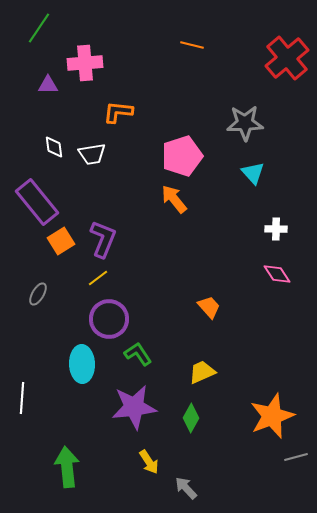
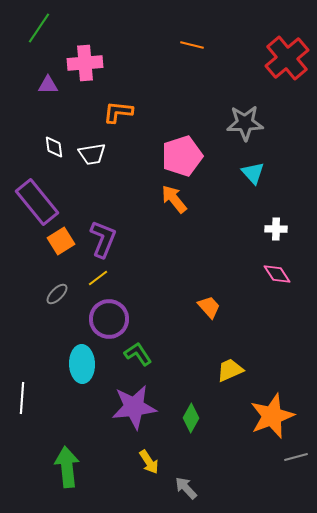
gray ellipse: moved 19 px right; rotated 15 degrees clockwise
yellow trapezoid: moved 28 px right, 2 px up
